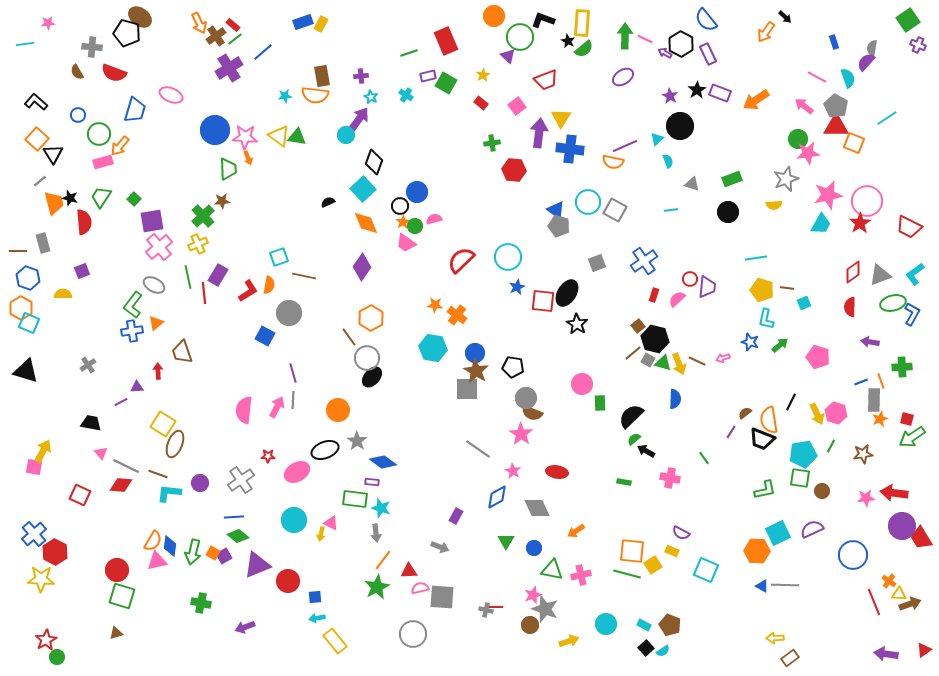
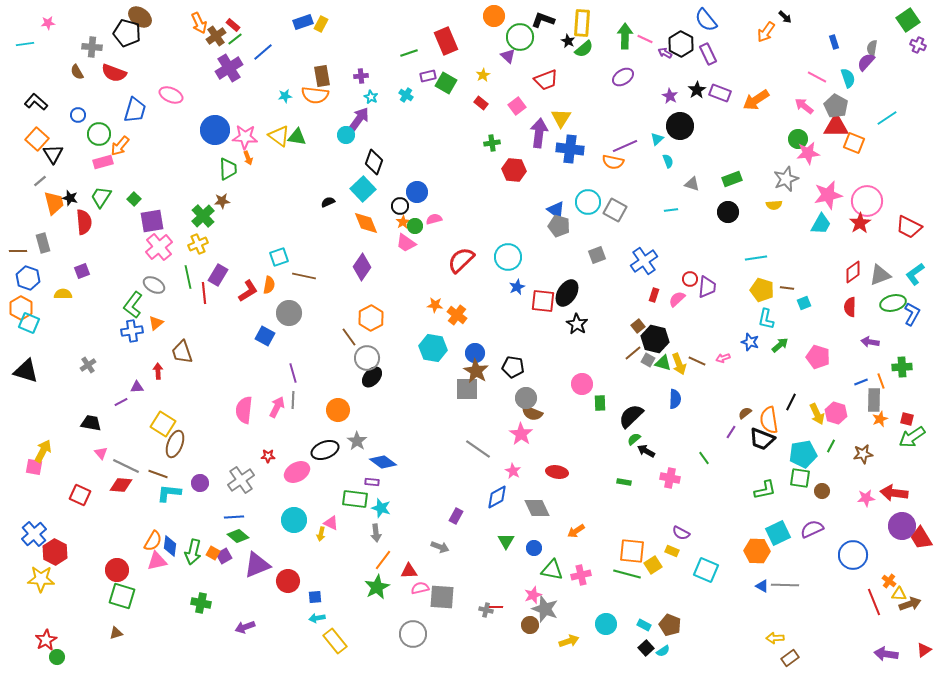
gray square at (597, 263): moved 8 px up
